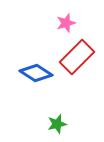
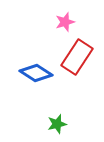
pink star: moved 1 px left, 1 px up
red rectangle: rotated 12 degrees counterclockwise
